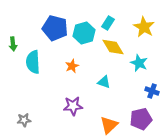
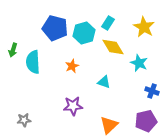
green arrow: moved 6 px down; rotated 24 degrees clockwise
purple pentagon: moved 5 px right, 2 px down
